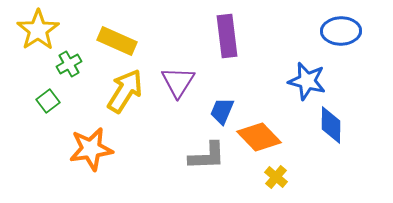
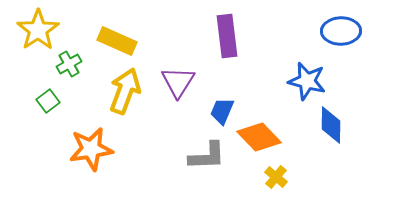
yellow arrow: rotated 12 degrees counterclockwise
